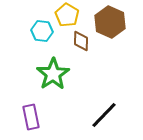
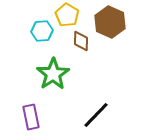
cyan hexagon: rotated 10 degrees counterclockwise
black line: moved 8 px left
